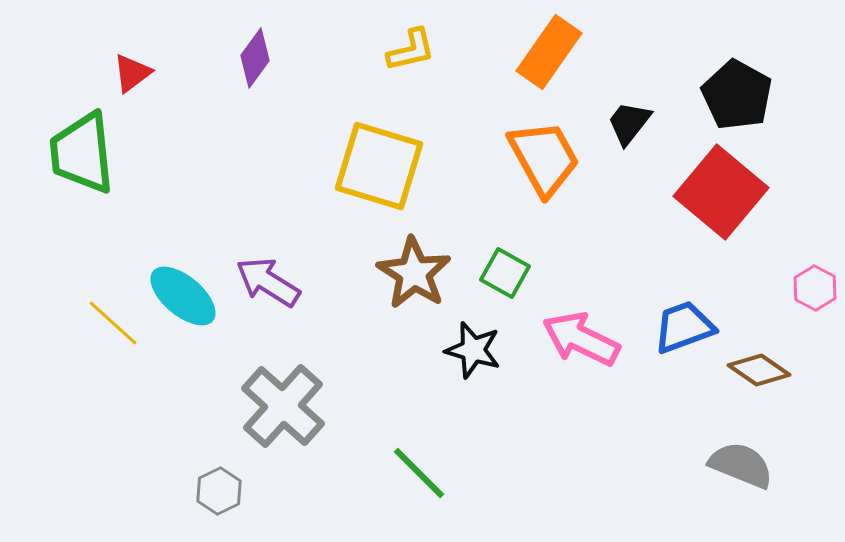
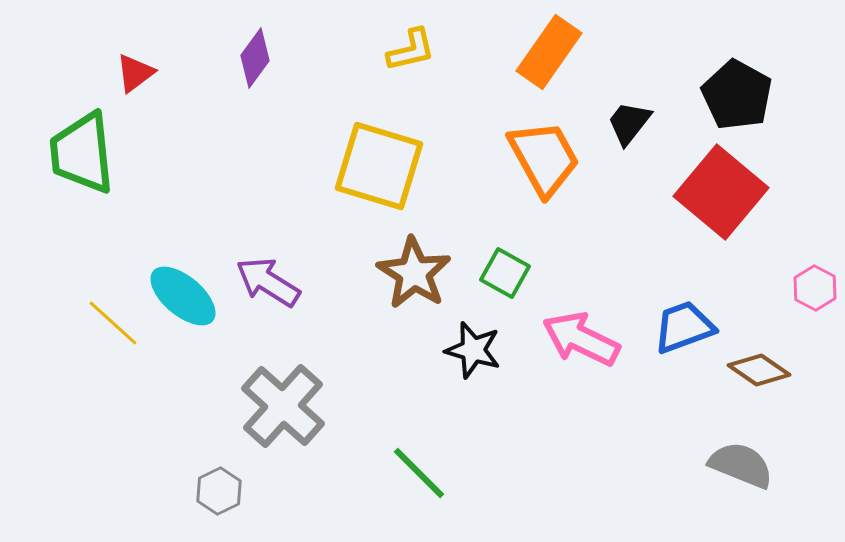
red triangle: moved 3 px right
